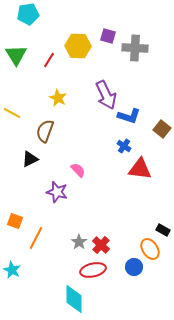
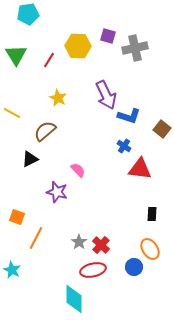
gray cross: rotated 15 degrees counterclockwise
brown semicircle: rotated 30 degrees clockwise
orange square: moved 2 px right, 4 px up
black rectangle: moved 11 px left, 16 px up; rotated 64 degrees clockwise
